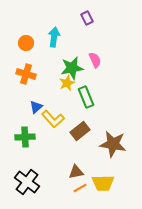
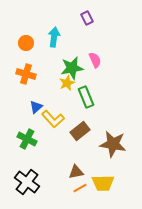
green cross: moved 2 px right, 2 px down; rotated 30 degrees clockwise
